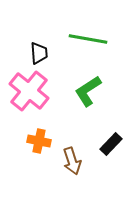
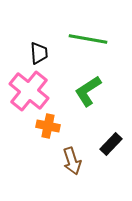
orange cross: moved 9 px right, 15 px up
